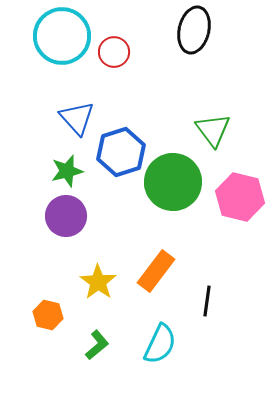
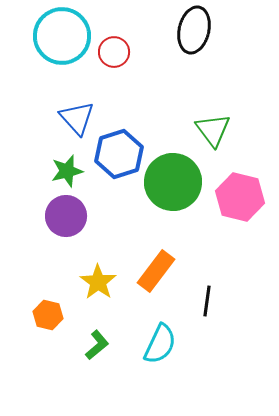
blue hexagon: moved 2 px left, 2 px down
